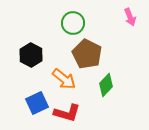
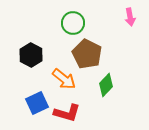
pink arrow: rotated 12 degrees clockwise
